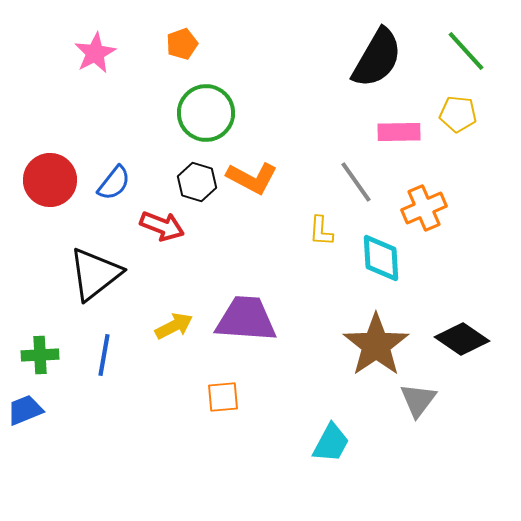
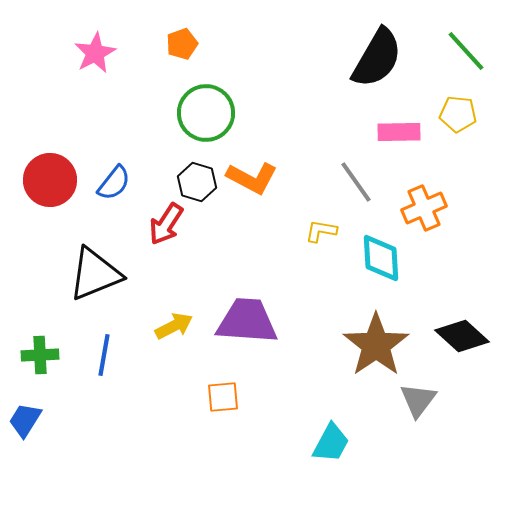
red arrow: moved 4 px right, 2 px up; rotated 102 degrees clockwise
yellow L-shape: rotated 96 degrees clockwise
black triangle: rotated 16 degrees clockwise
purple trapezoid: moved 1 px right, 2 px down
black diamond: moved 3 px up; rotated 8 degrees clockwise
blue trapezoid: moved 10 px down; rotated 36 degrees counterclockwise
